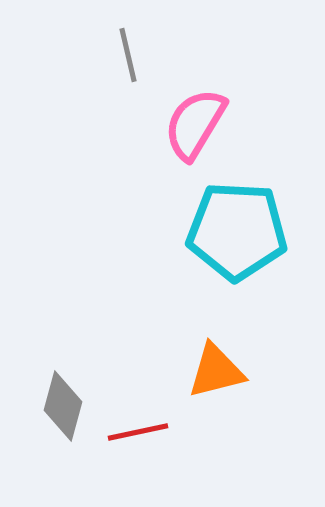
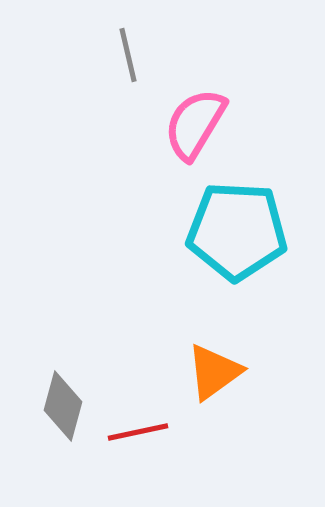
orange triangle: moved 2 px left, 1 px down; rotated 22 degrees counterclockwise
